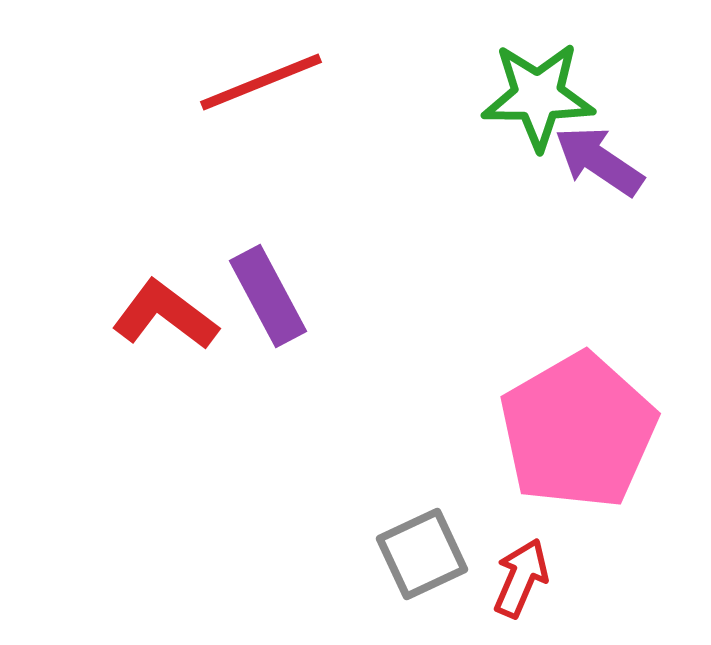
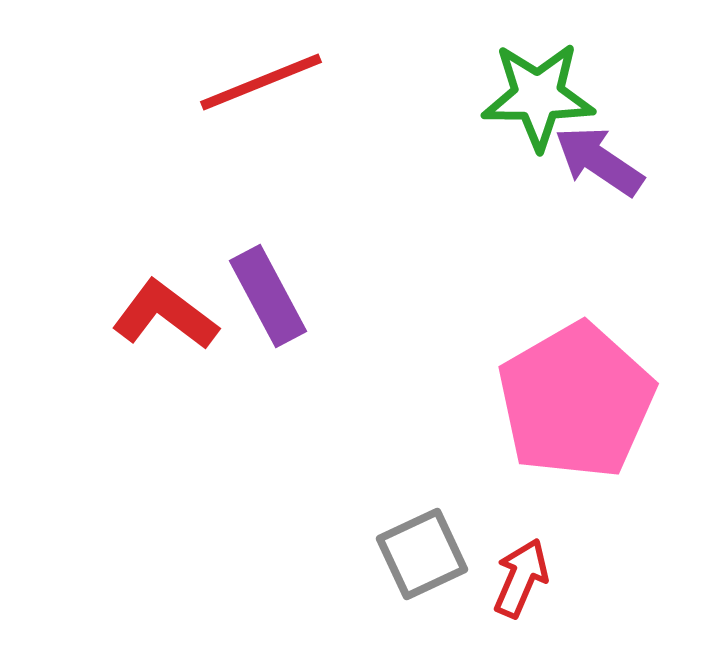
pink pentagon: moved 2 px left, 30 px up
